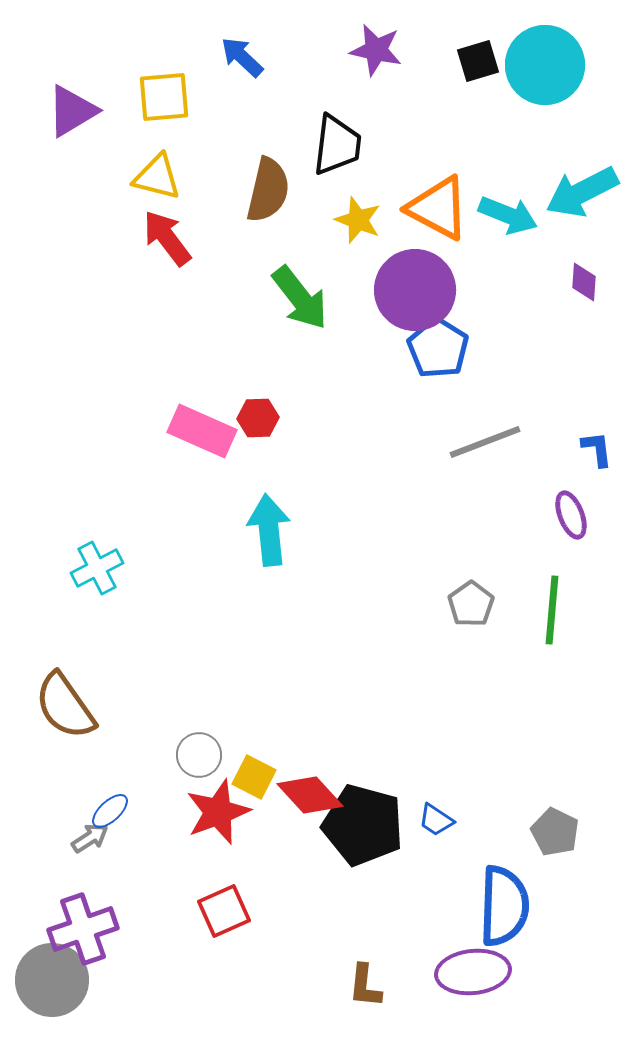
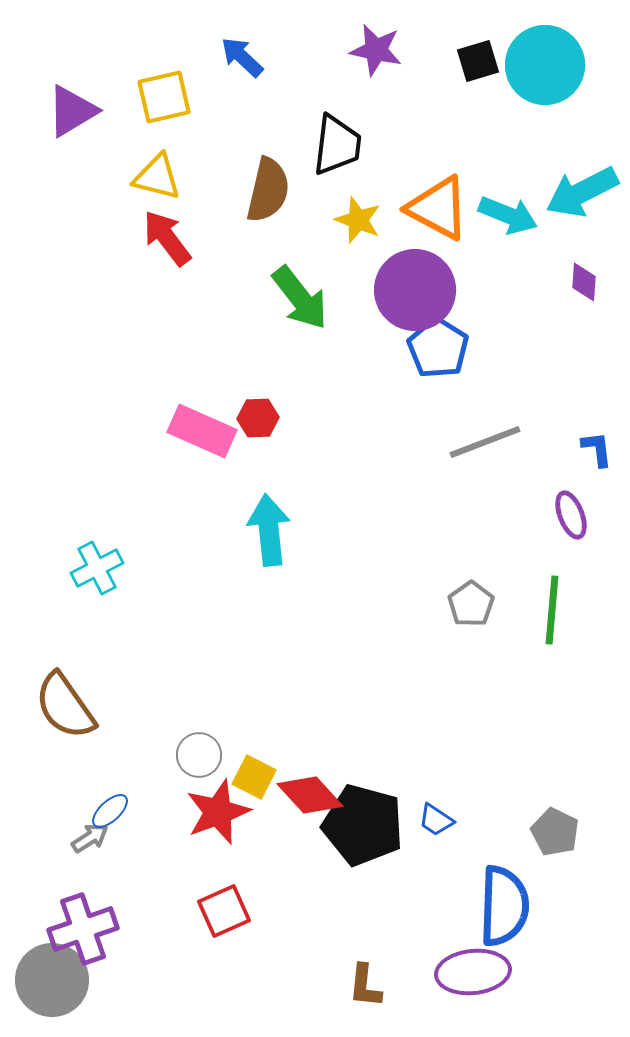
yellow square at (164, 97): rotated 8 degrees counterclockwise
